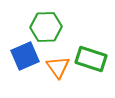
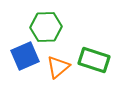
green rectangle: moved 3 px right, 1 px down
orange triangle: rotated 25 degrees clockwise
